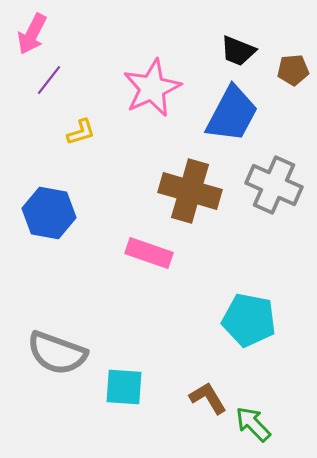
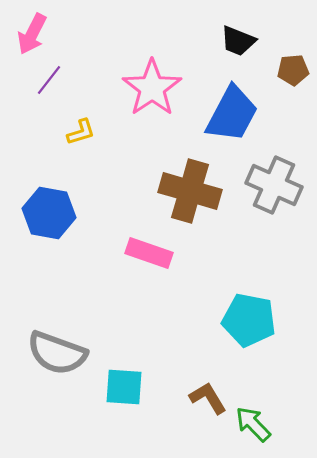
black trapezoid: moved 10 px up
pink star: rotated 10 degrees counterclockwise
